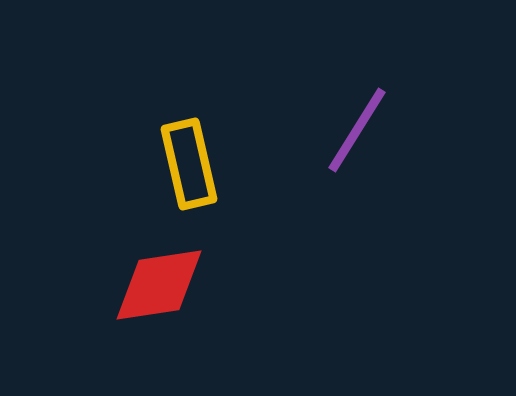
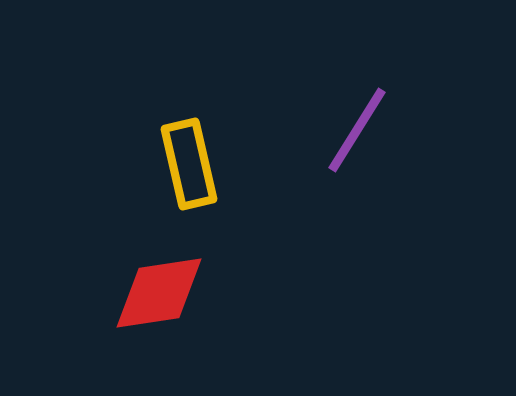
red diamond: moved 8 px down
